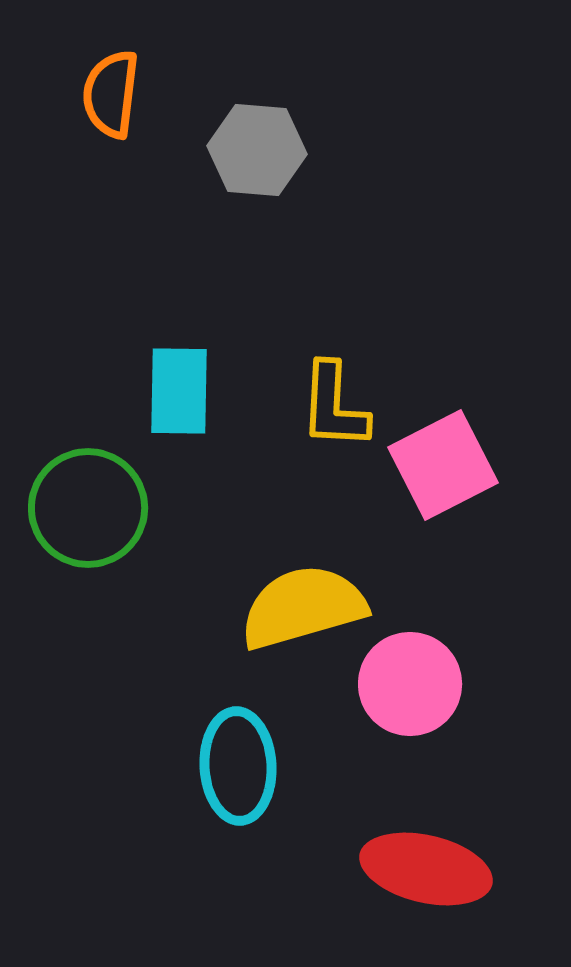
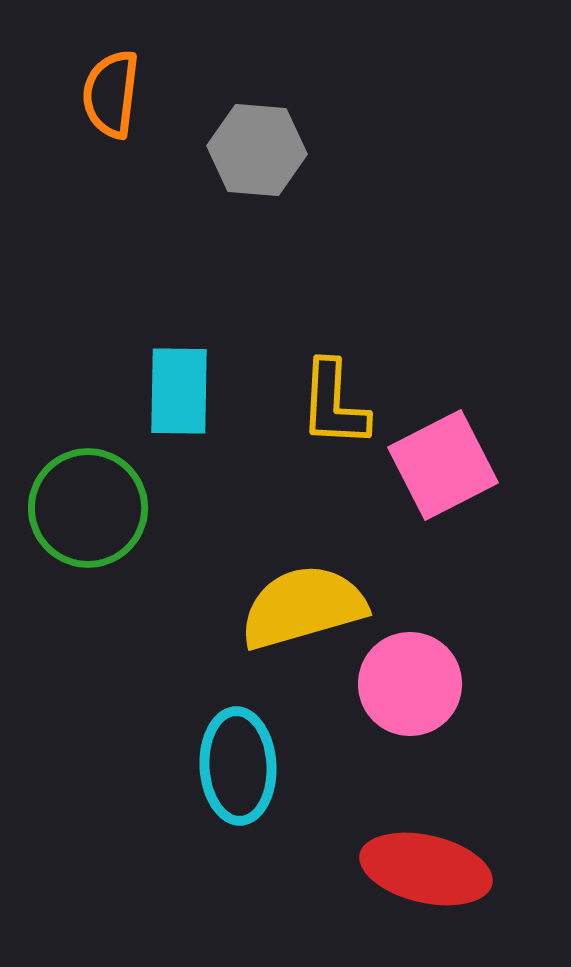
yellow L-shape: moved 2 px up
